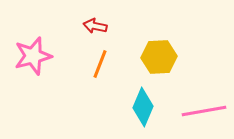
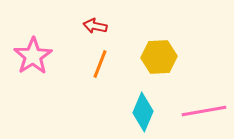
pink star: rotated 18 degrees counterclockwise
cyan diamond: moved 5 px down
